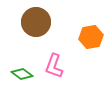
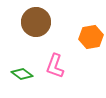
pink L-shape: moved 1 px right
